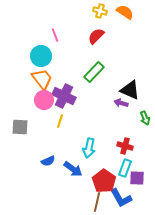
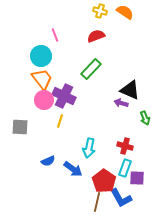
red semicircle: rotated 24 degrees clockwise
green rectangle: moved 3 px left, 3 px up
